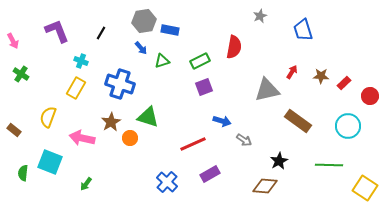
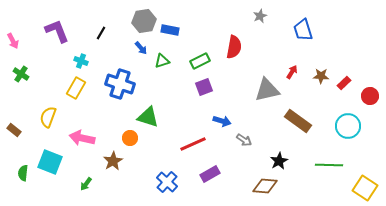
brown star at (111, 122): moved 2 px right, 39 px down
